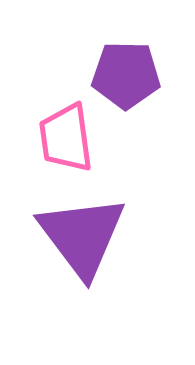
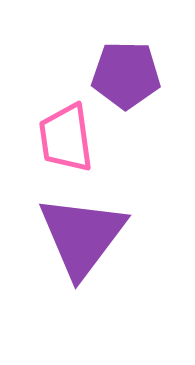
purple triangle: rotated 14 degrees clockwise
